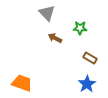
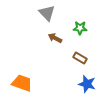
brown rectangle: moved 10 px left
blue star: rotated 24 degrees counterclockwise
